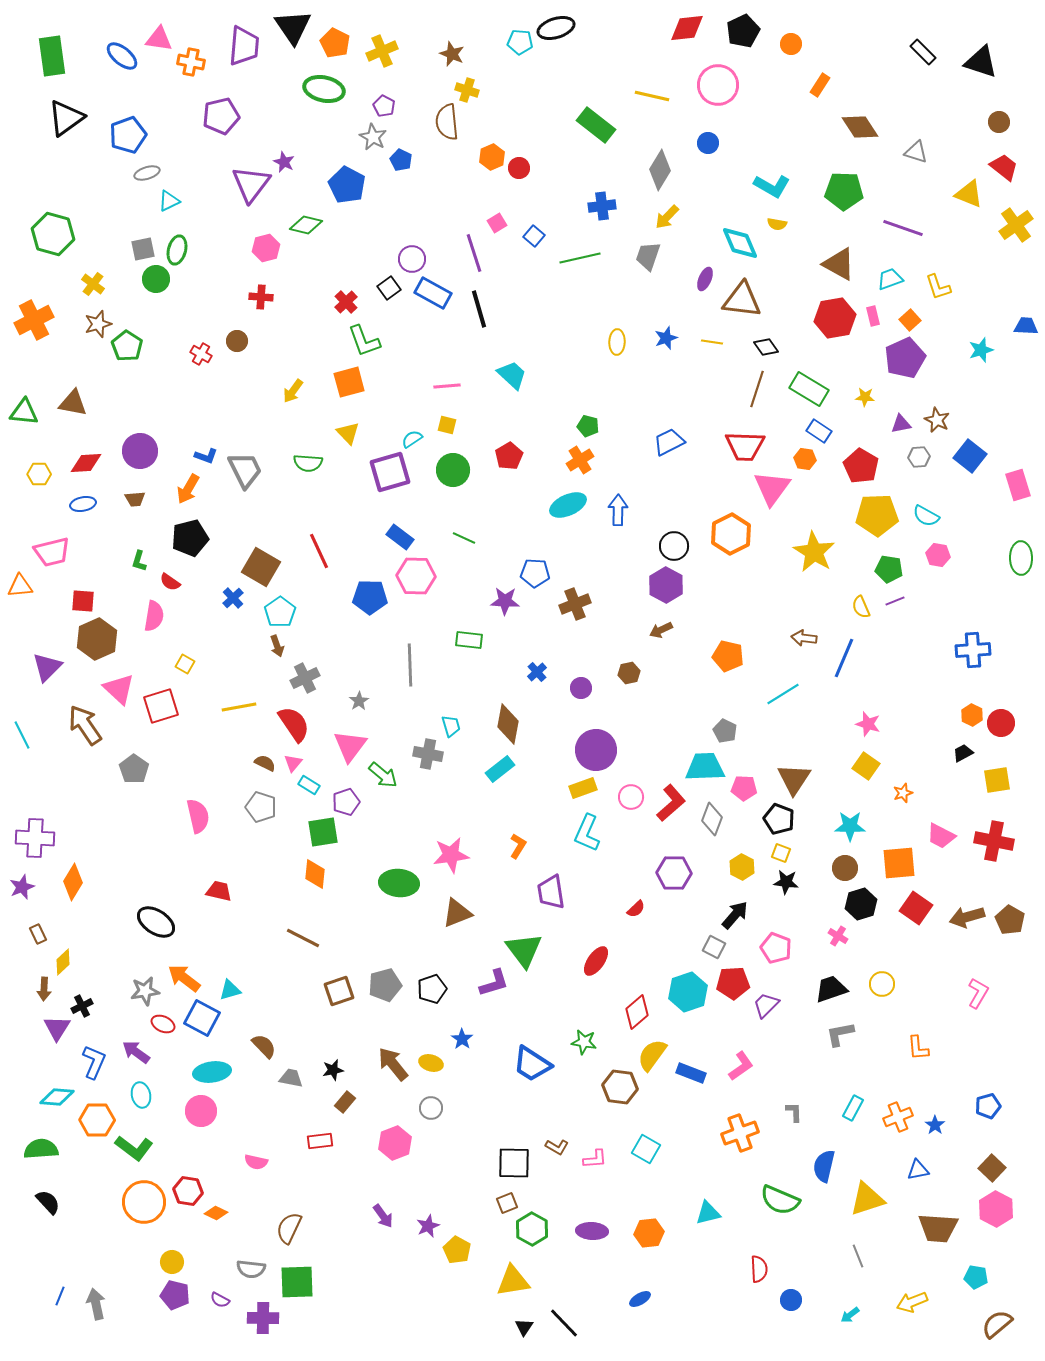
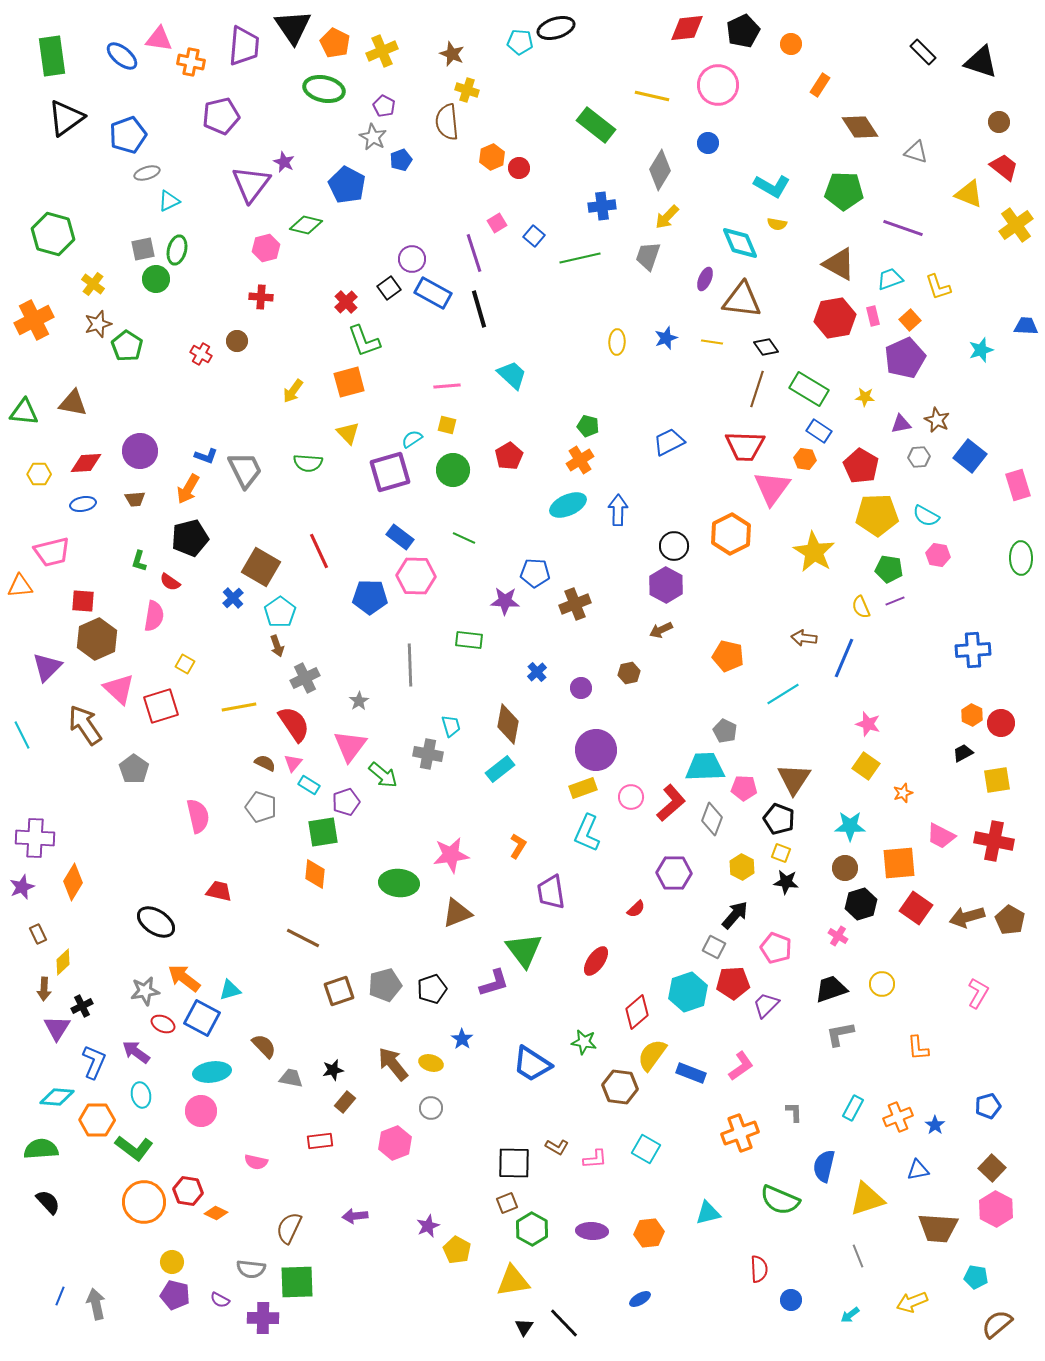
blue pentagon at (401, 160): rotated 25 degrees clockwise
purple arrow at (383, 1216): moved 28 px left; rotated 120 degrees clockwise
